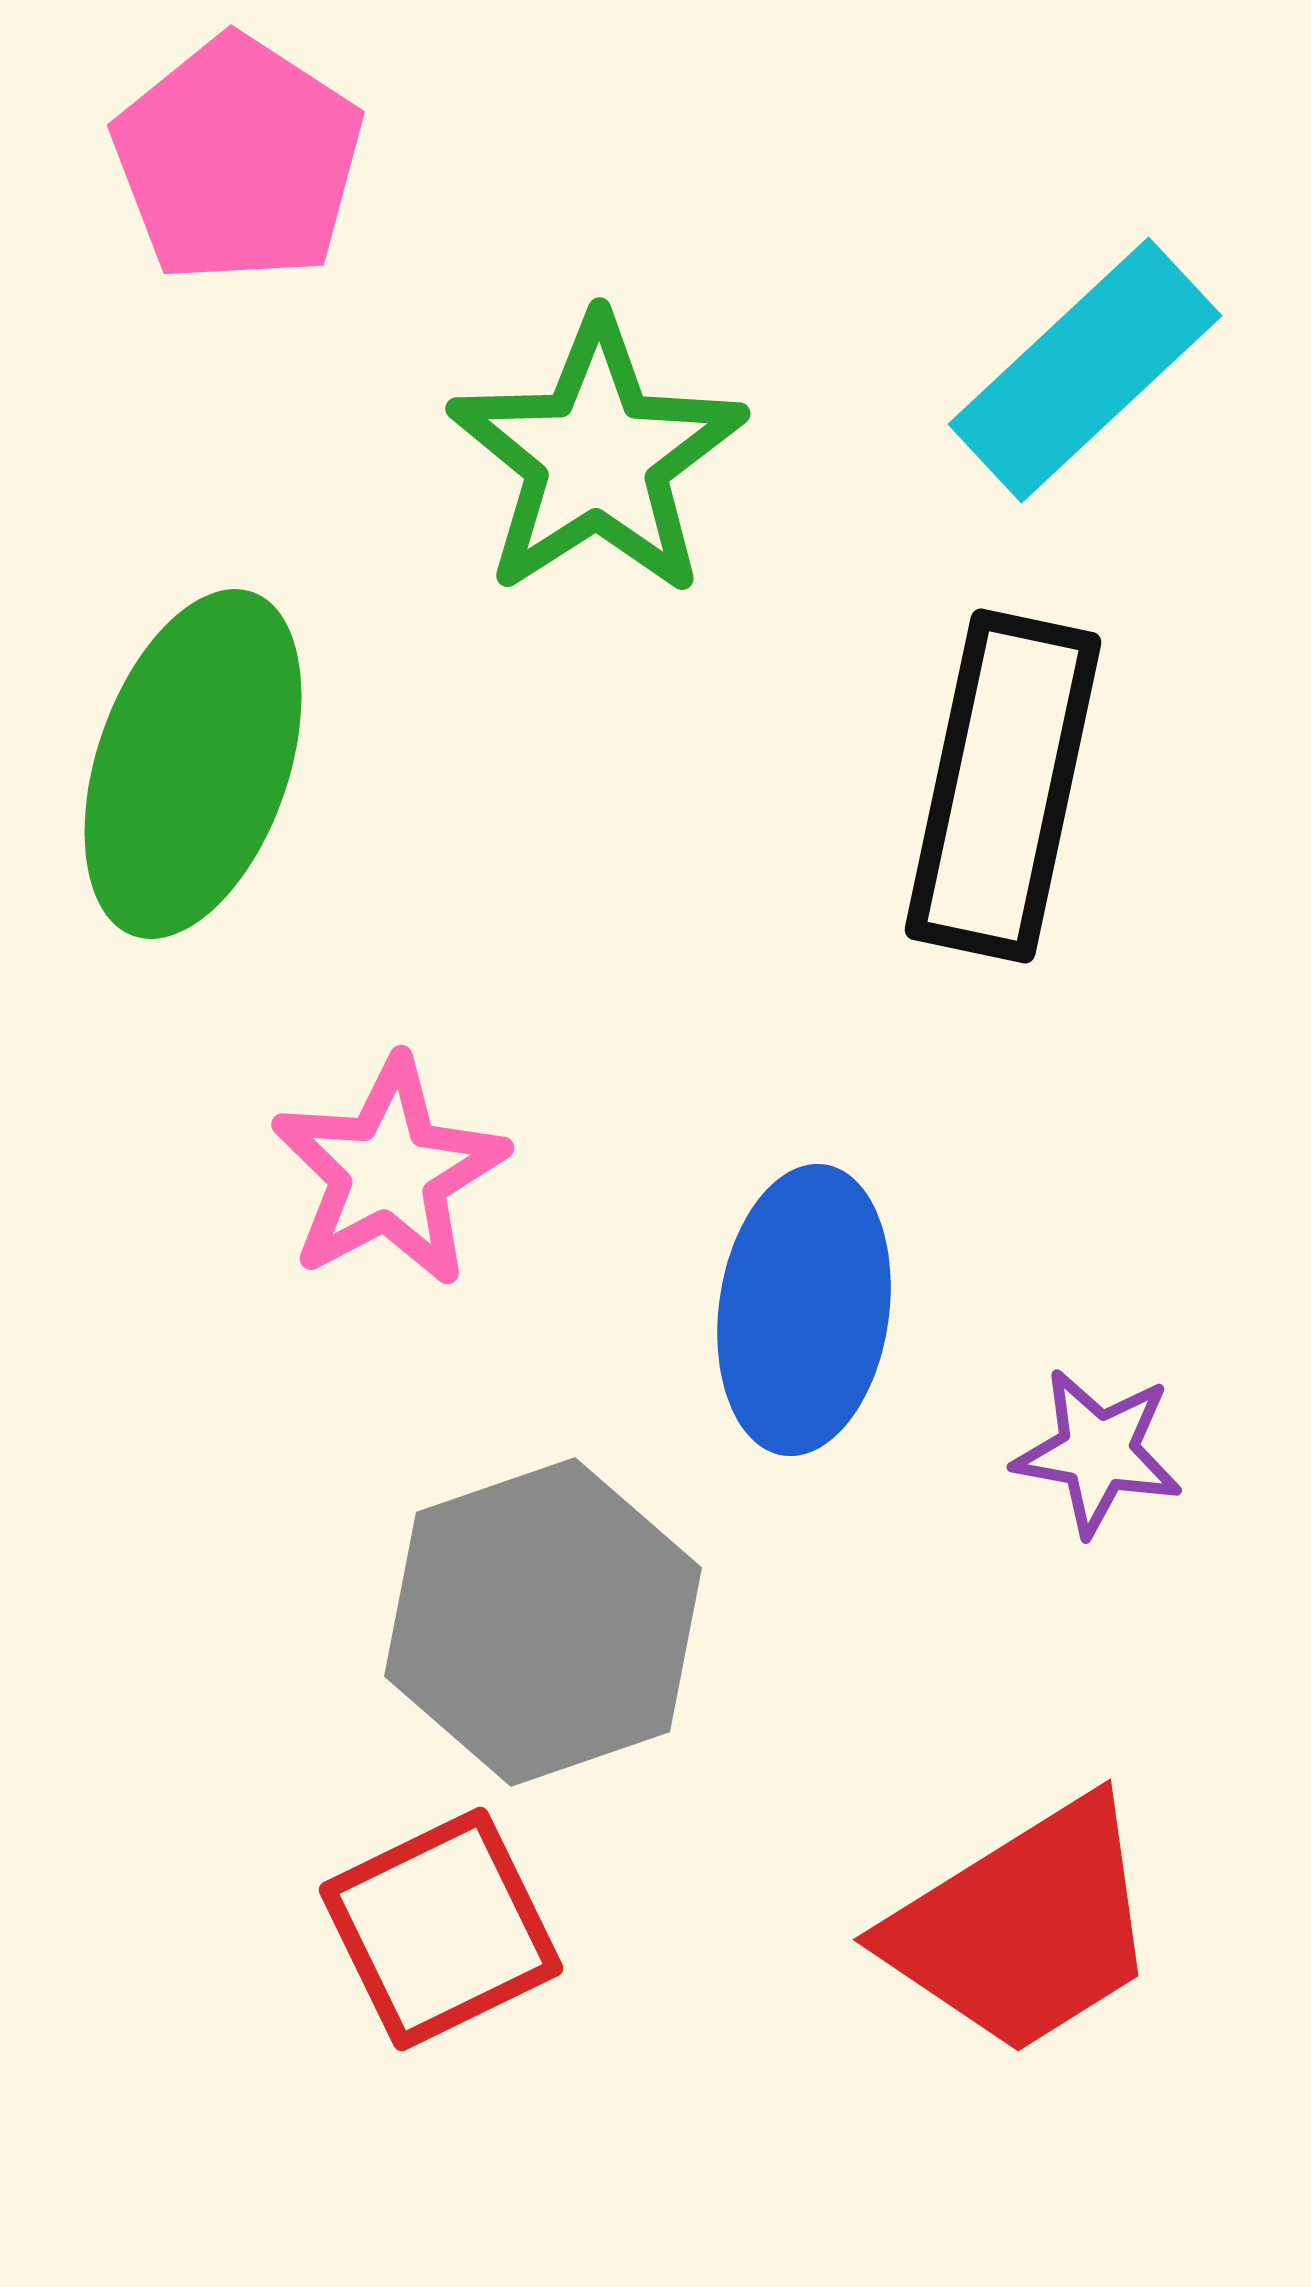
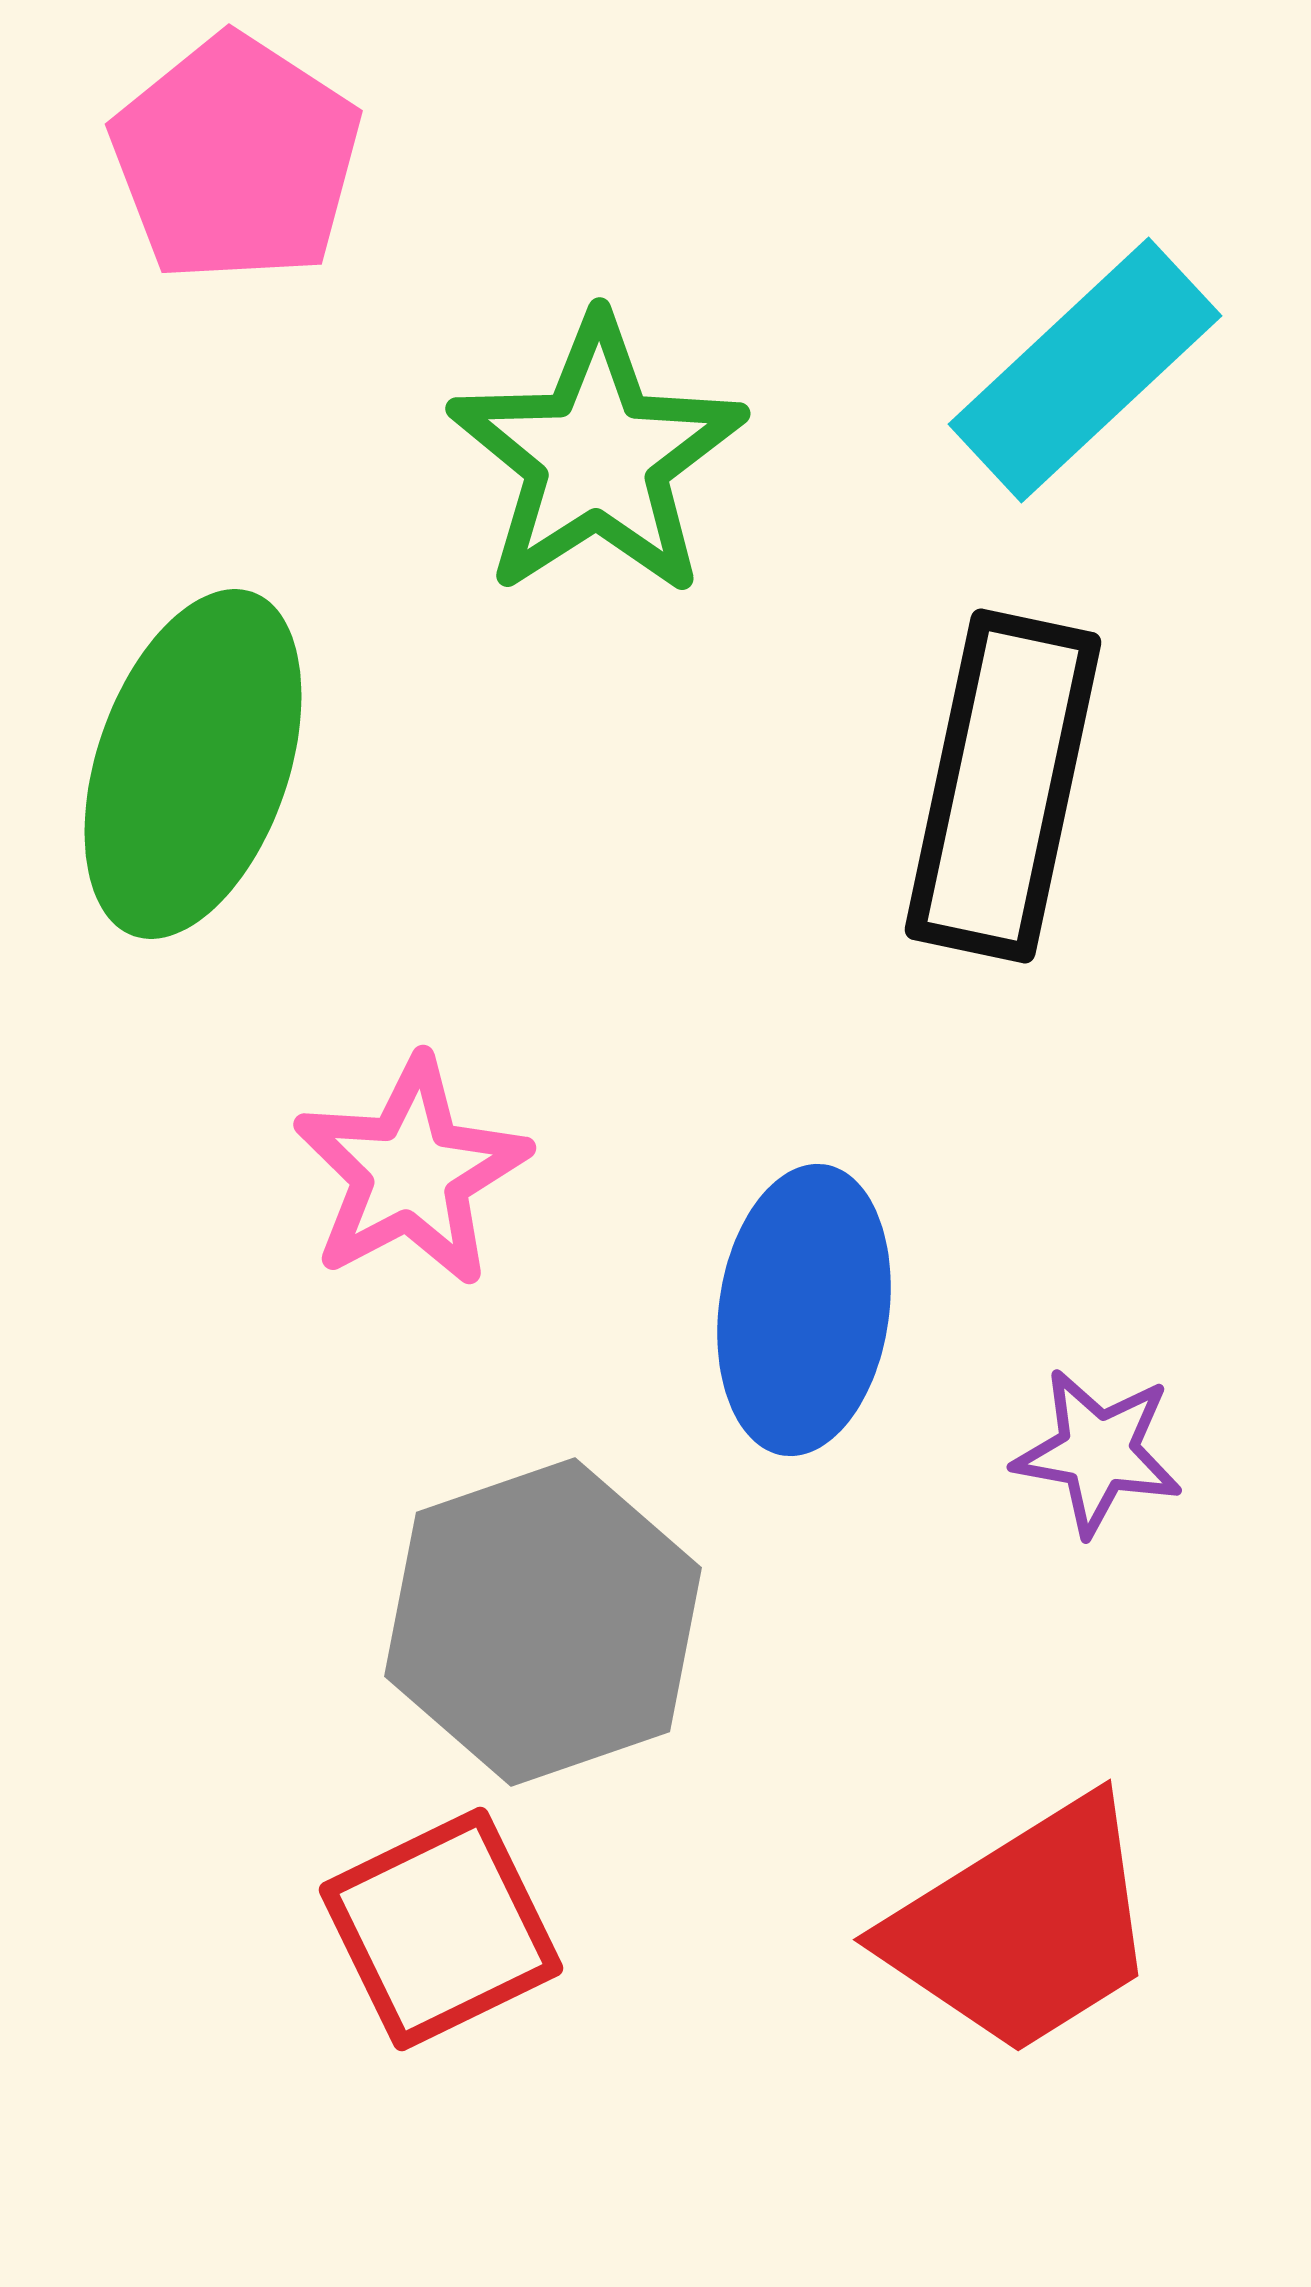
pink pentagon: moved 2 px left, 1 px up
pink star: moved 22 px right
